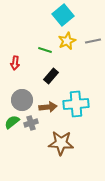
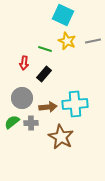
cyan square: rotated 25 degrees counterclockwise
yellow star: rotated 24 degrees counterclockwise
green line: moved 1 px up
red arrow: moved 9 px right
black rectangle: moved 7 px left, 2 px up
gray circle: moved 2 px up
cyan cross: moved 1 px left
gray cross: rotated 16 degrees clockwise
brown star: moved 6 px up; rotated 25 degrees clockwise
